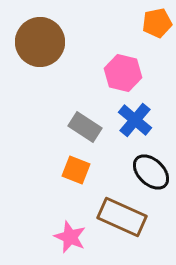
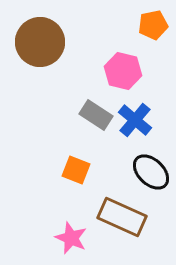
orange pentagon: moved 4 px left, 2 px down
pink hexagon: moved 2 px up
gray rectangle: moved 11 px right, 12 px up
pink star: moved 1 px right, 1 px down
